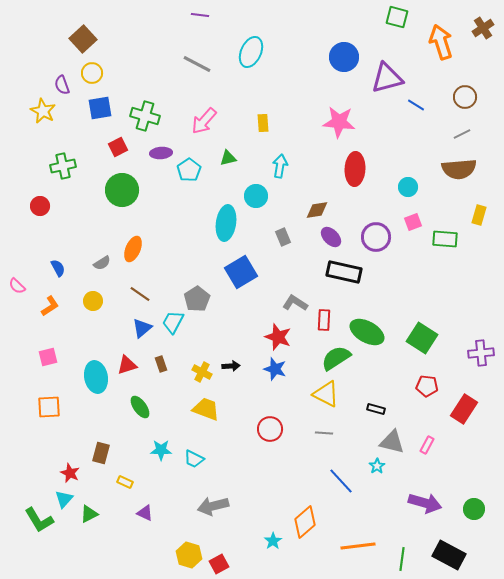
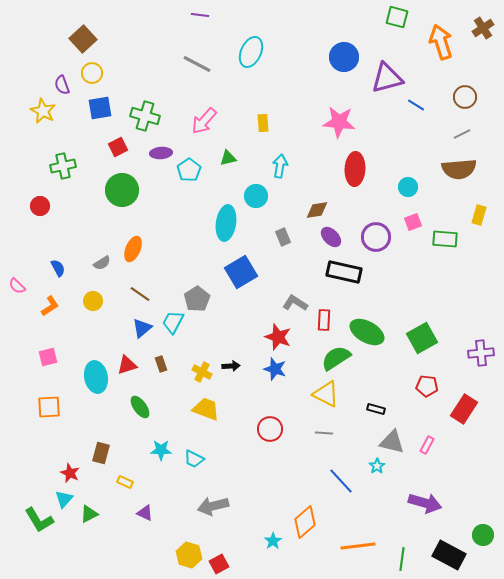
green square at (422, 338): rotated 28 degrees clockwise
green circle at (474, 509): moved 9 px right, 26 px down
